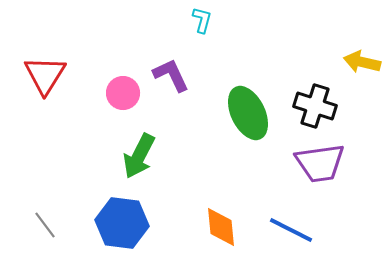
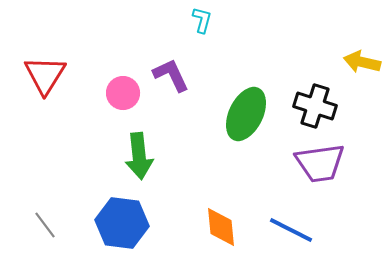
green ellipse: moved 2 px left, 1 px down; rotated 52 degrees clockwise
green arrow: rotated 33 degrees counterclockwise
